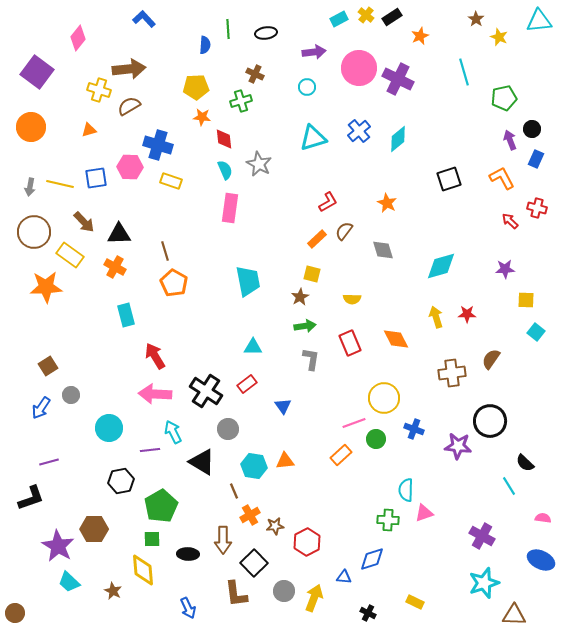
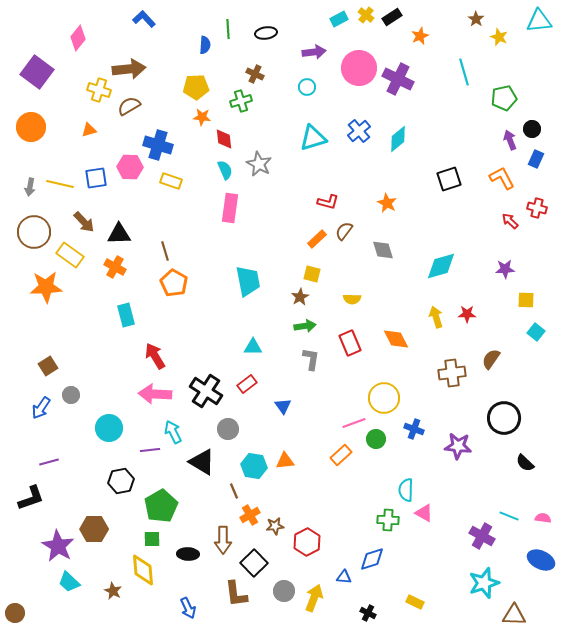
red L-shape at (328, 202): rotated 45 degrees clockwise
black circle at (490, 421): moved 14 px right, 3 px up
cyan line at (509, 486): moved 30 px down; rotated 36 degrees counterclockwise
pink triangle at (424, 513): rotated 48 degrees clockwise
